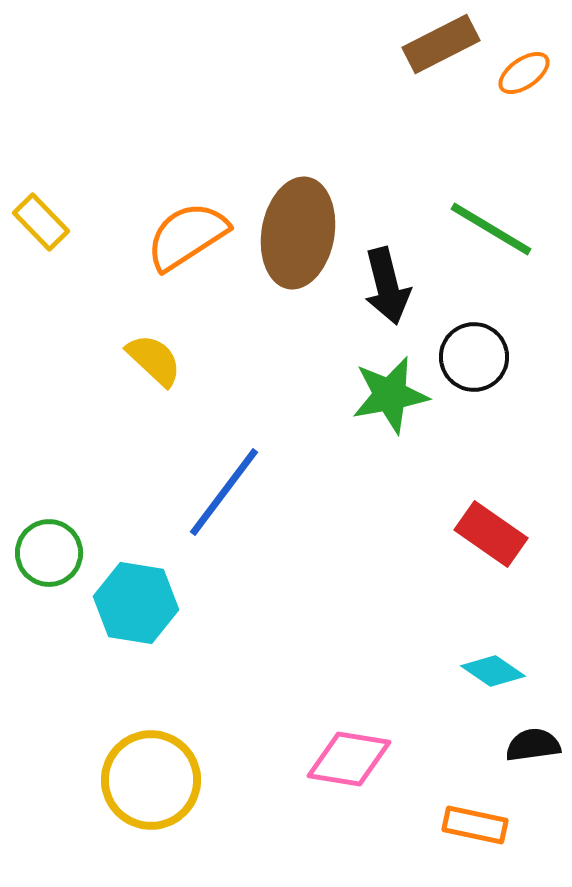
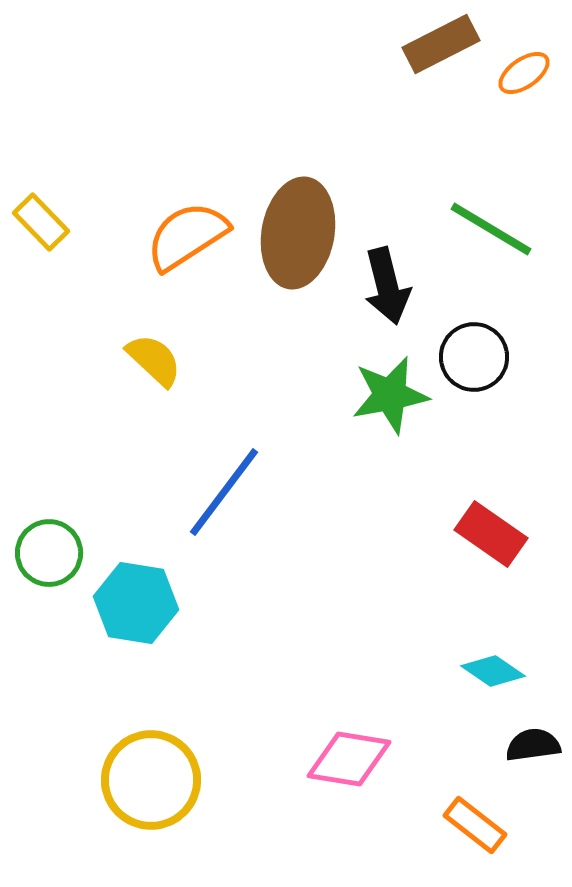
orange rectangle: rotated 26 degrees clockwise
